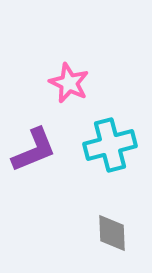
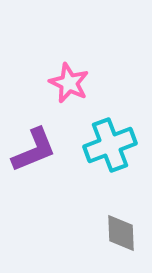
cyan cross: rotated 6 degrees counterclockwise
gray diamond: moved 9 px right
